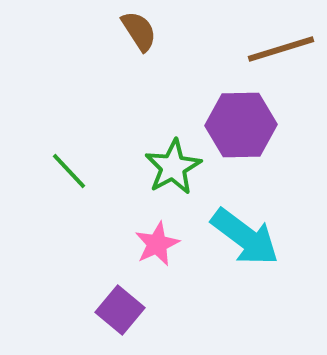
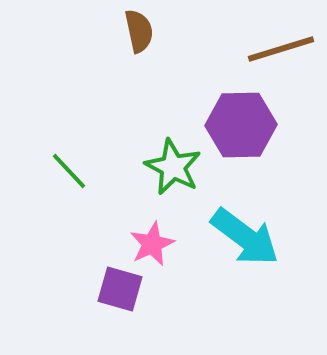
brown semicircle: rotated 21 degrees clockwise
green star: rotated 16 degrees counterclockwise
pink star: moved 5 px left
purple square: moved 21 px up; rotated 24 degrees counterclockwise
